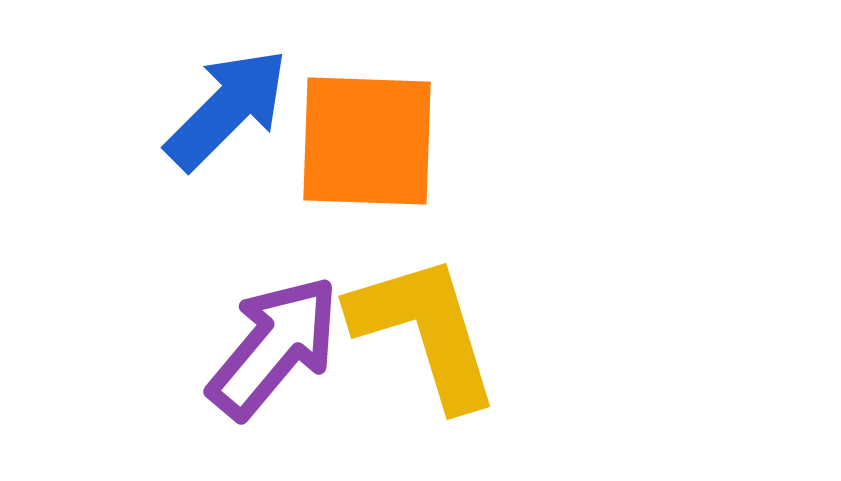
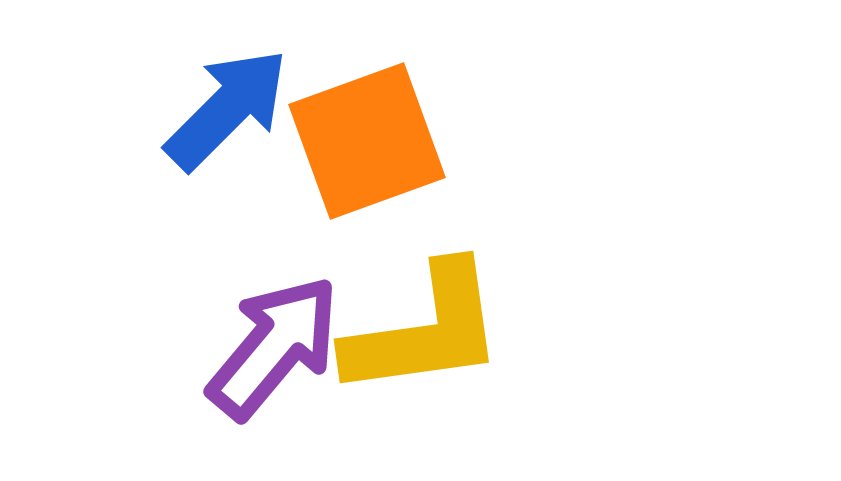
orange square: rotated 22 degrees counterclockwise
yellow L-shape: rotated 99 degrees clockwise
